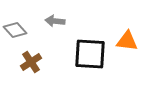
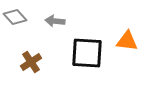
gray diamond: moved 13 px up
black square: moved 3 px left, 1 px up
